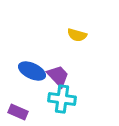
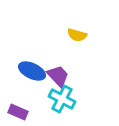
cyan cross: rotated 20 degrees clockwise
